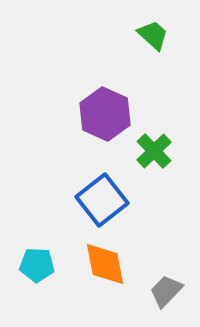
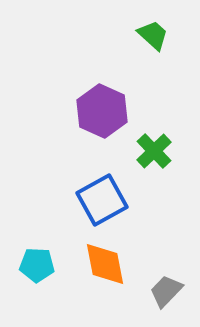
purple hexagon: moved 3 px left, 3 px up
blue square: rotated 9 degrees clockwise
